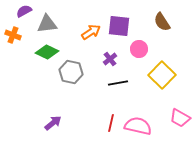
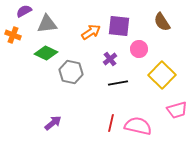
green diamond: moved 1 px left, 1 px down
pink trapezoid: moved 3 px left, 8 px up; rotated 45 degrees counterclockwise
